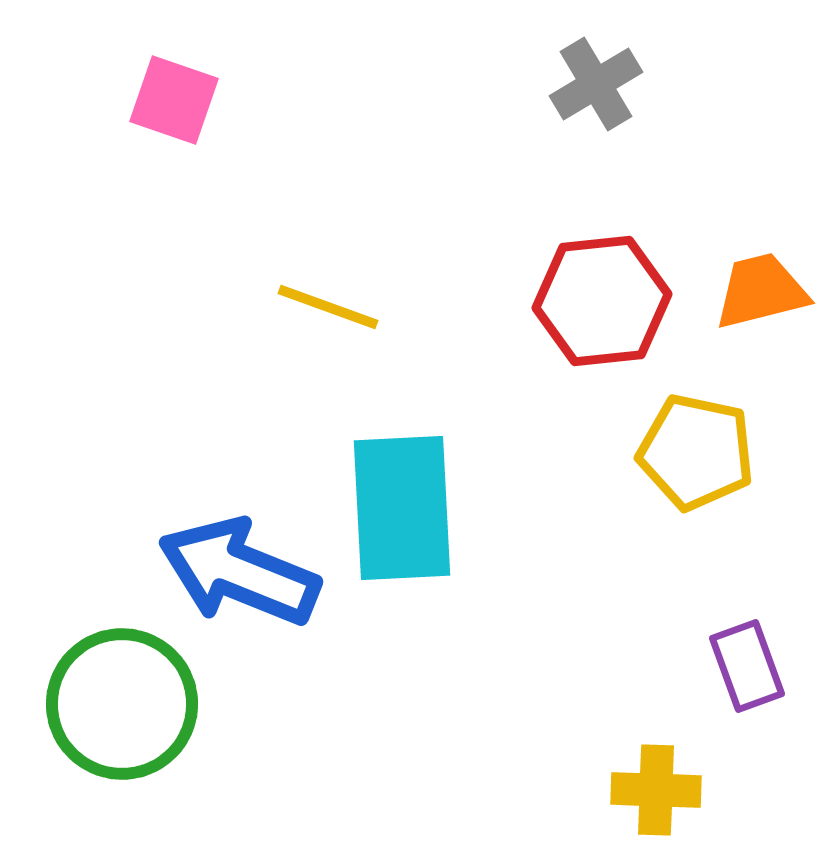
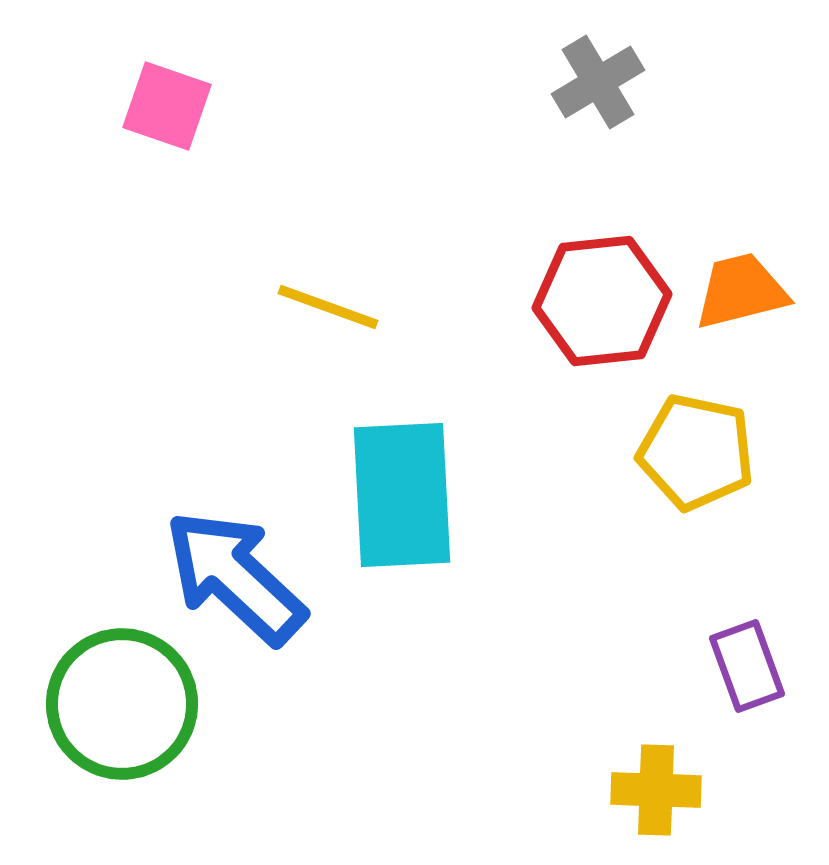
gray cross: moved 2 px right, 2 px up
pink square: moved 7 px left, 6 px down
orange trapezoid: moved 20 px left
cyan rectangle: moved 13 px up
blue arrow: moved 4 px left, 5 px down; rotated 21 degrees clockwise
